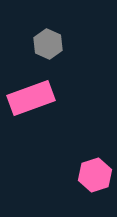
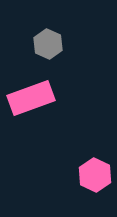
pink hexagon: rotated 16 degrees counterclockwise
